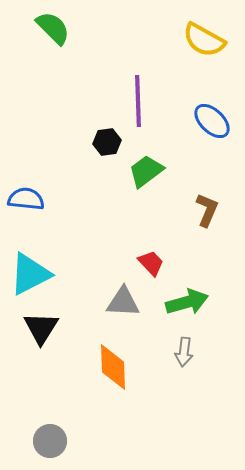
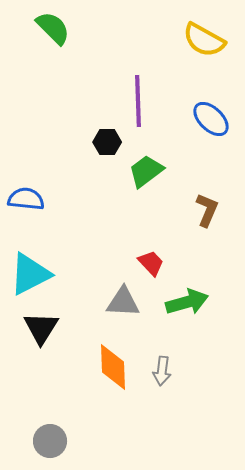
blue ellipse: moved 1 px left, 2 px up
black hexagon: rotated 8 degrees clockwise
gray arrow: moved 22 px left, 19 px down
